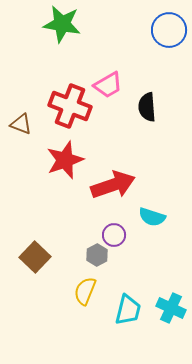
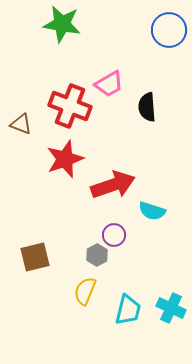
pink trapezoid: moved 1 px right, 1 px up
red star: moved 1 px up
cyan semicircle: moved 6 px up
brown square: rotated 32 degrees clockwise
